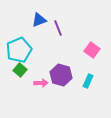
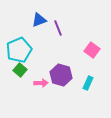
cyan rectangle: moved 2 px down
